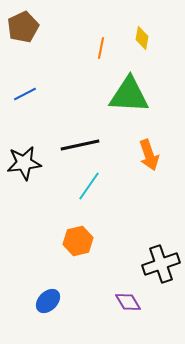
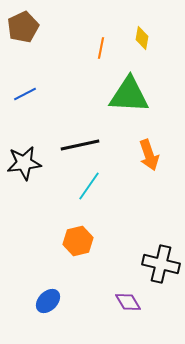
black cross: rotated 33 degrees clockwise
